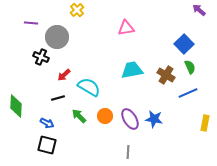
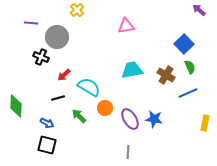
pink triangle: moved 2 px up
orange circle: moved 8 px up
